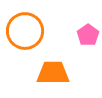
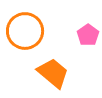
orange trapezoid: rotated 40 degrees clockwise
